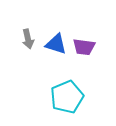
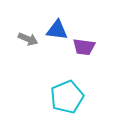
gray arrow: rotated 54 degrees counterclockwise
blue triangle: moved 1 px right, 14 px up; rotated 10 degrees counterclockwise
